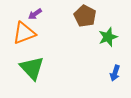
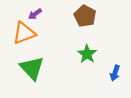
green star: moved 21 px left, 17 px down; rotated 18 degrees counterclockwise
